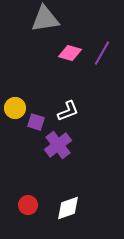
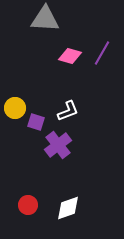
gray triangle: rotated 12 degrees clockwise
pink diamond: moved 3 px down
